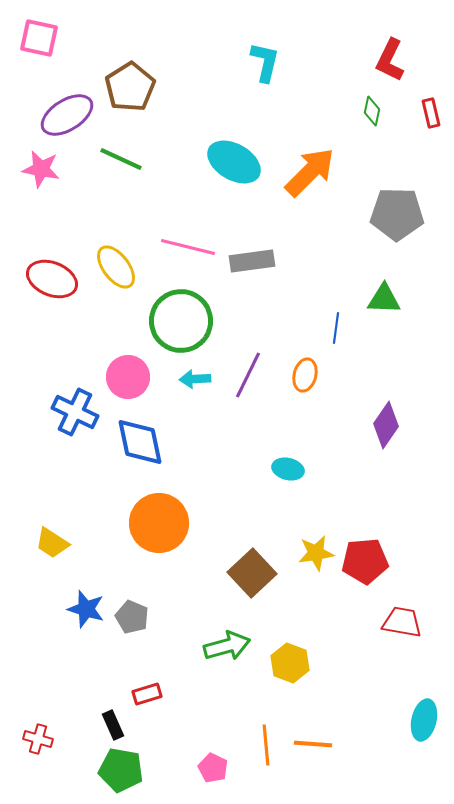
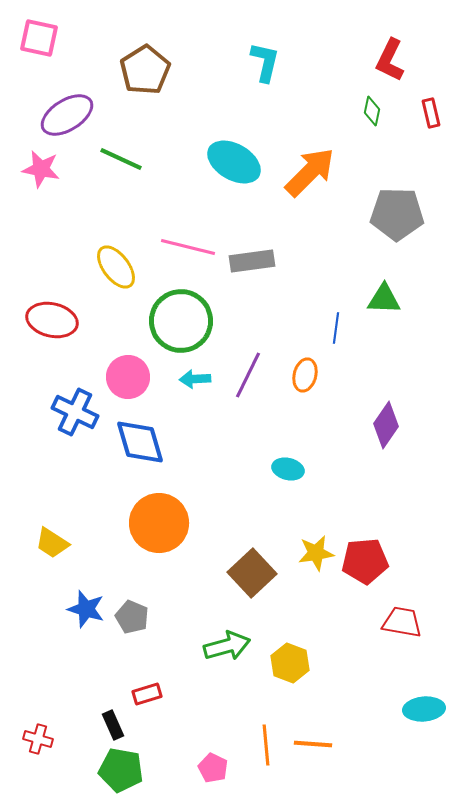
brown pentagon at (130, 87): moved 15 px right, 17 px up
red ellipse at (52, 279): moved 41 px down; rotated 9 degrees counterclockwise
blue diamond at (140, 442): rotated 4 degrees counterclockwise
cyan ellipse at (424, 720): moved 11 px up; rotated 72 degrees clockwise
